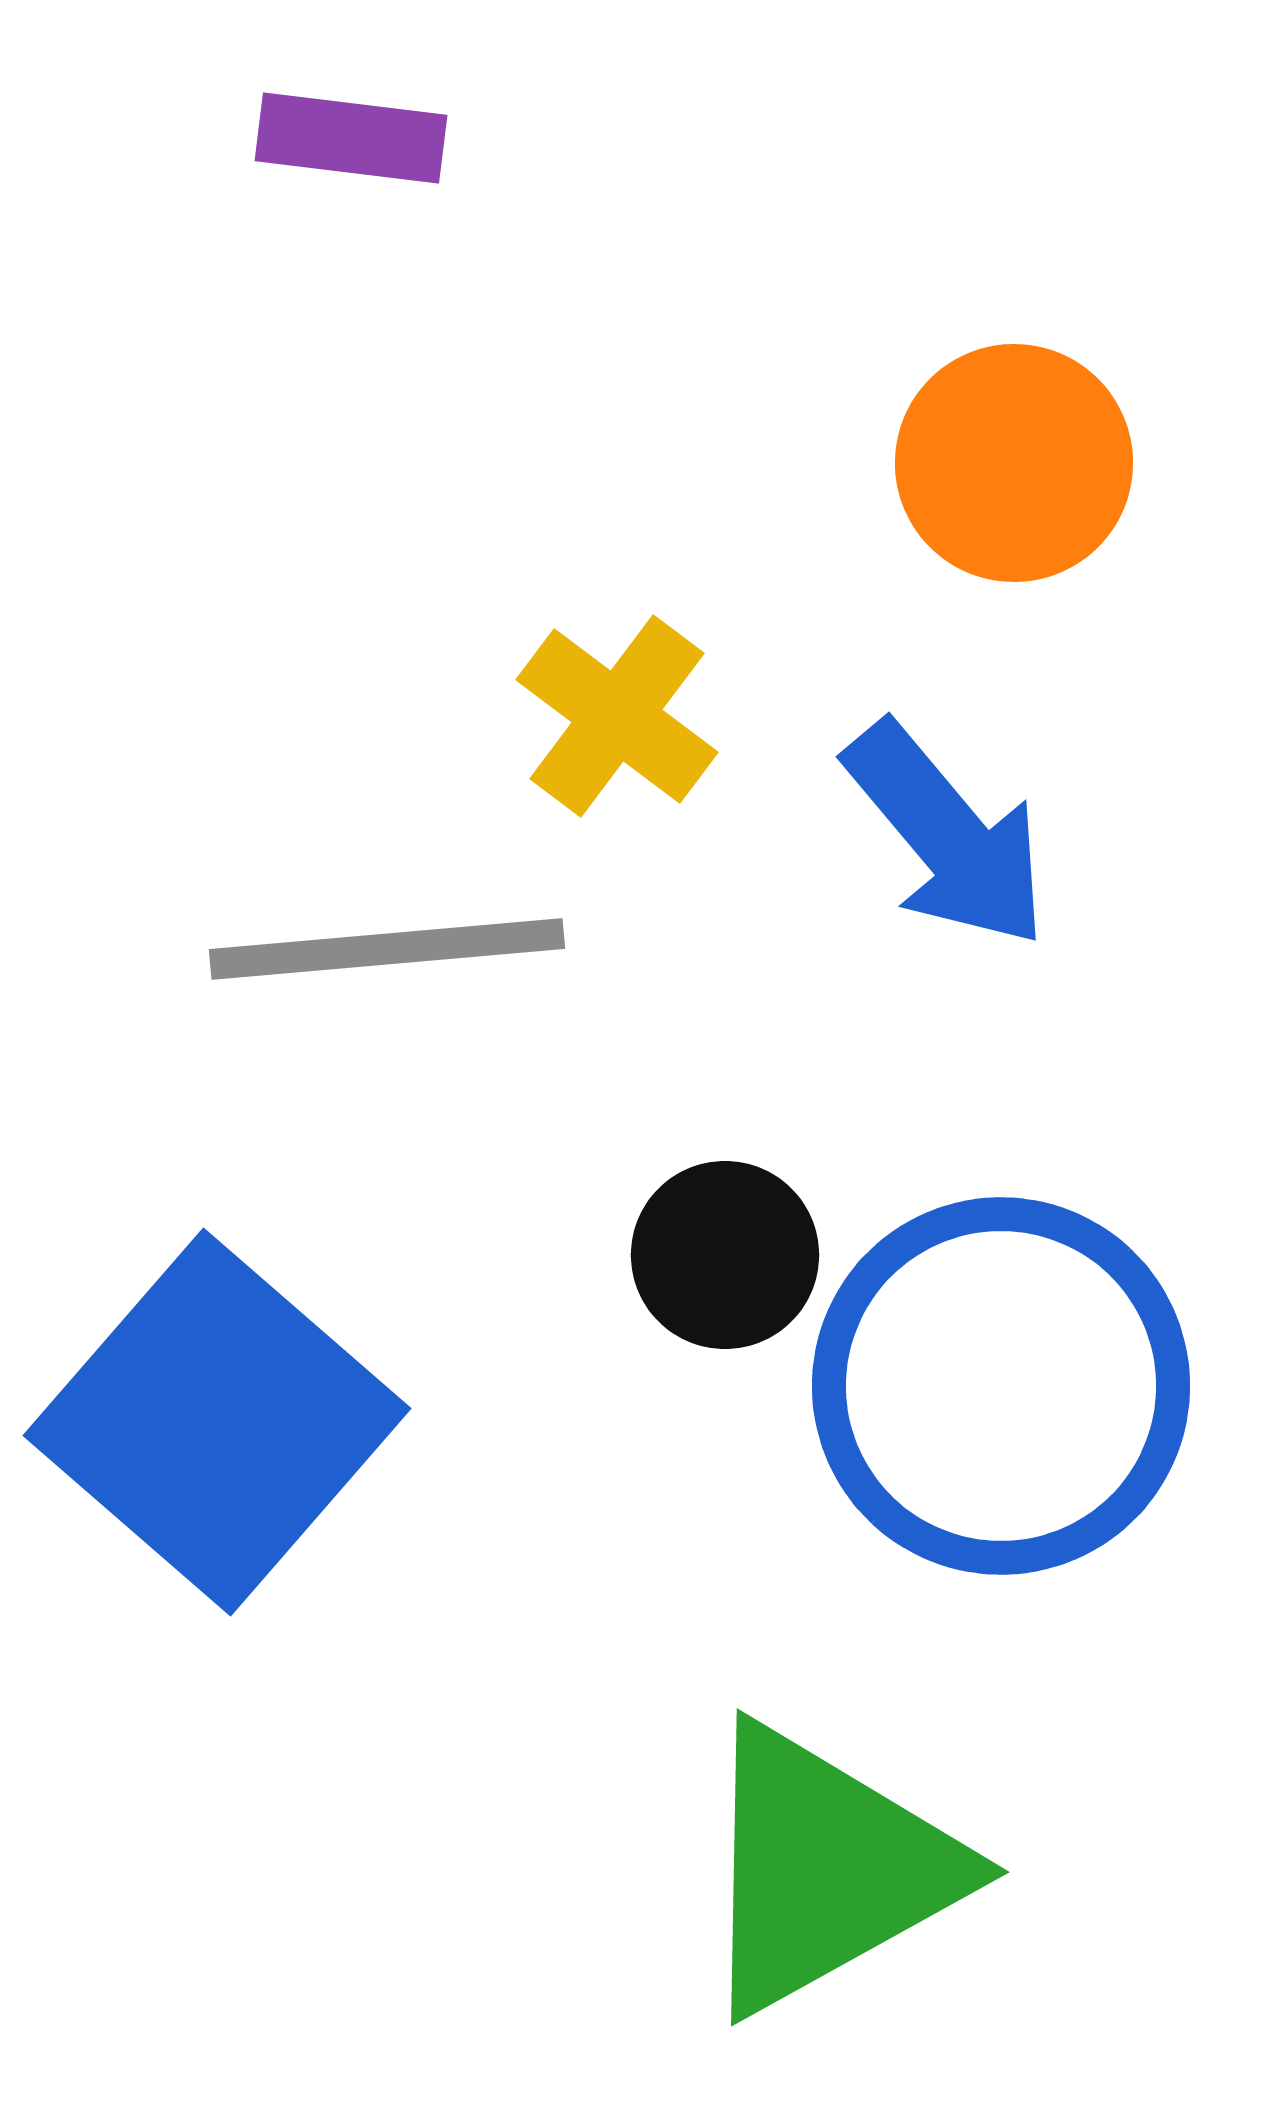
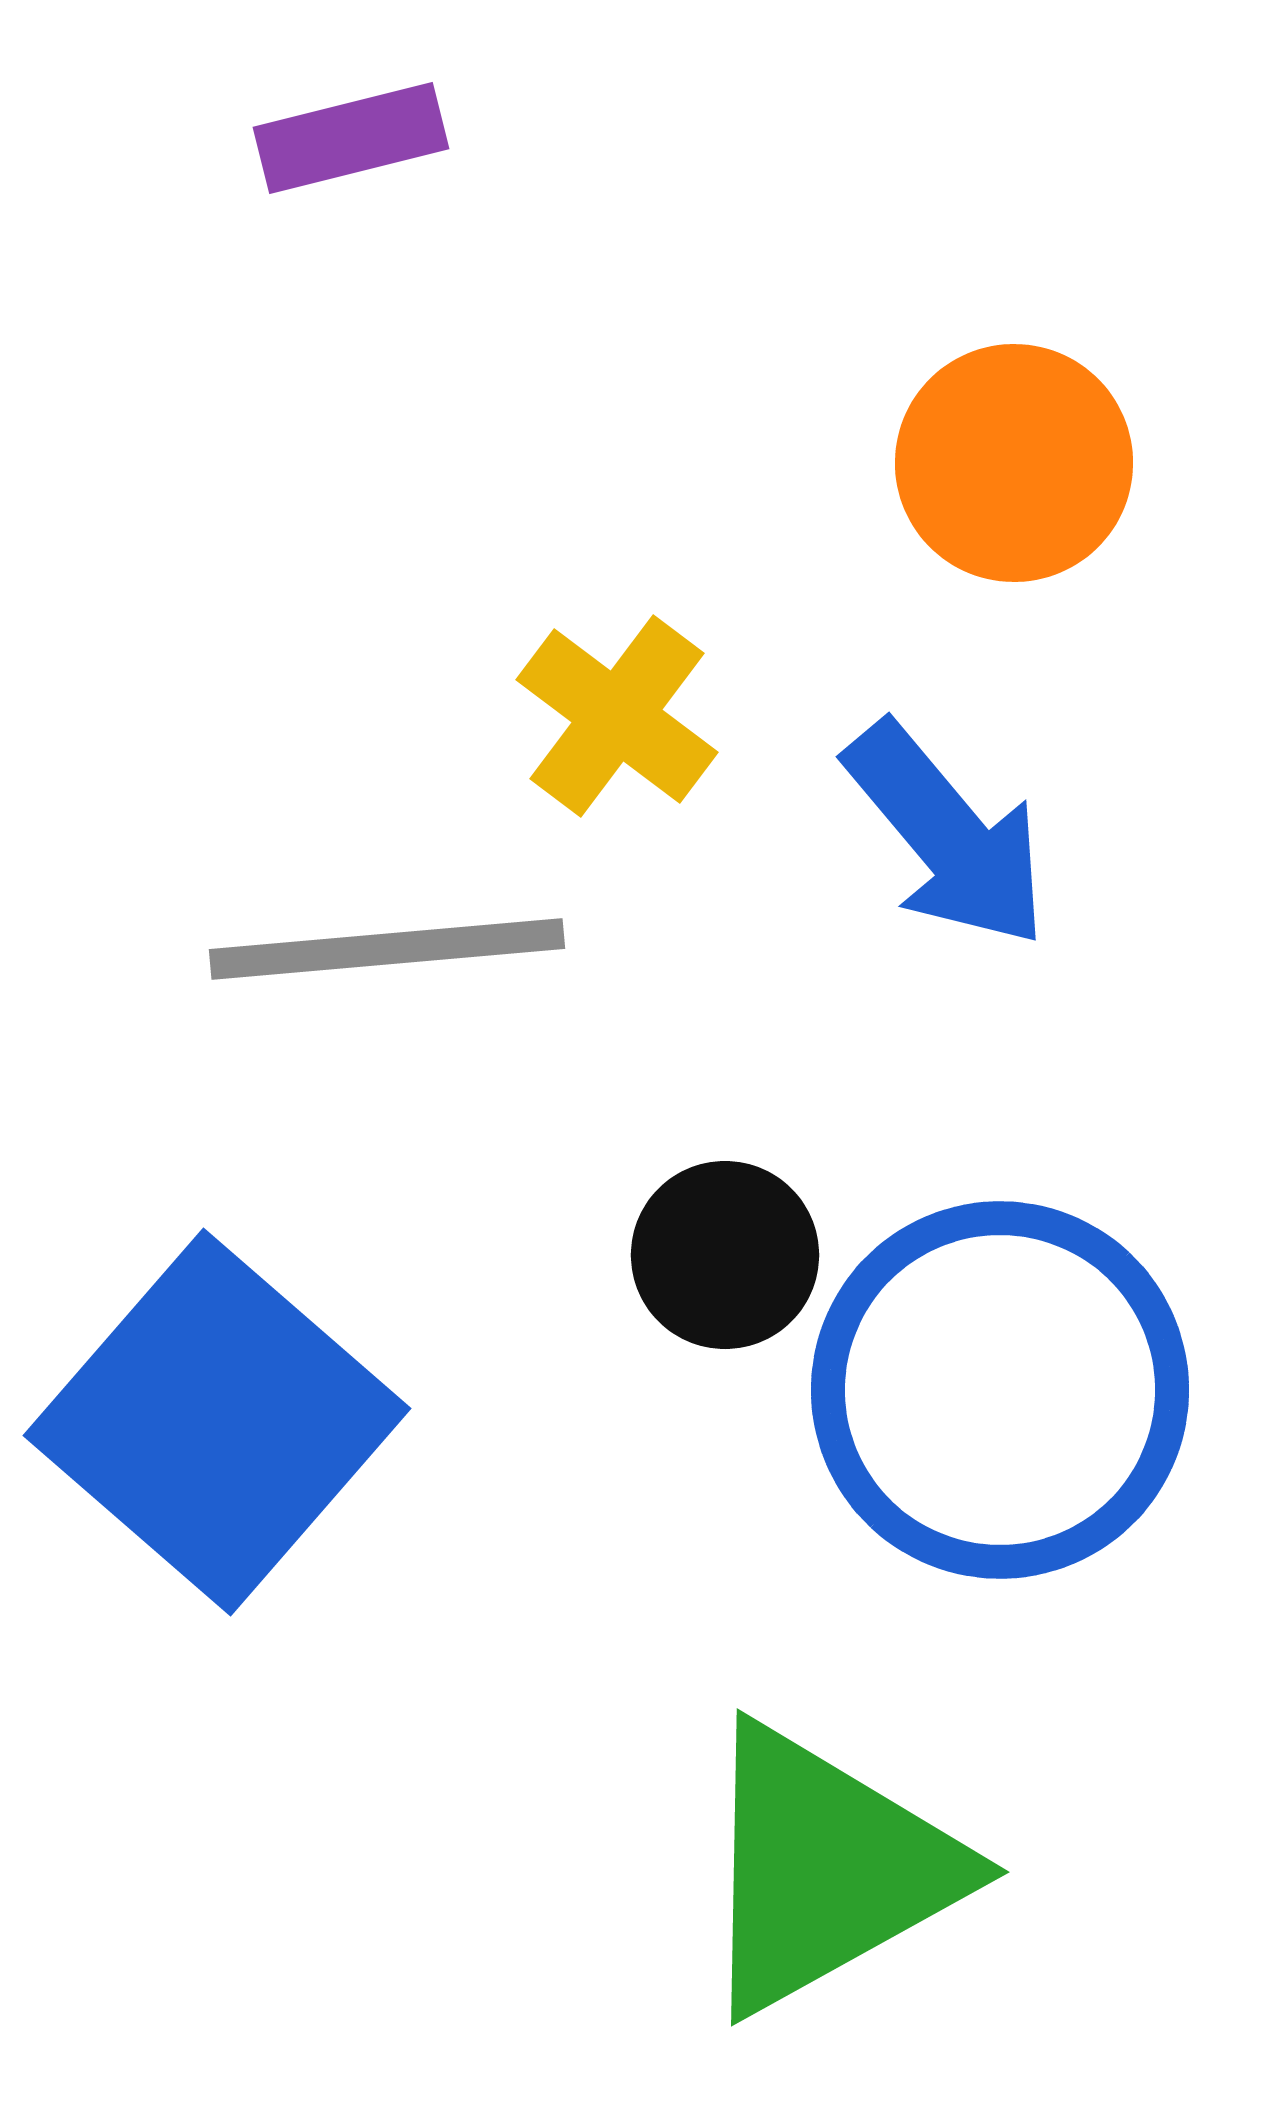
purple rectangle: rotated 21 degrees counterclockwise
blue circle: moved 1 px left, 4 px down
